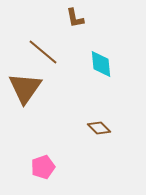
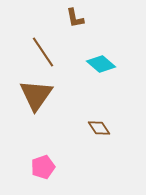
brown line: rotated 16 degrees clockwise
cyan diamond: rotated 44 degrees counterclockwise
brown triangle: moved 11 px right, 7 px down
brown diamond: rotated 10 degrees clockwise
